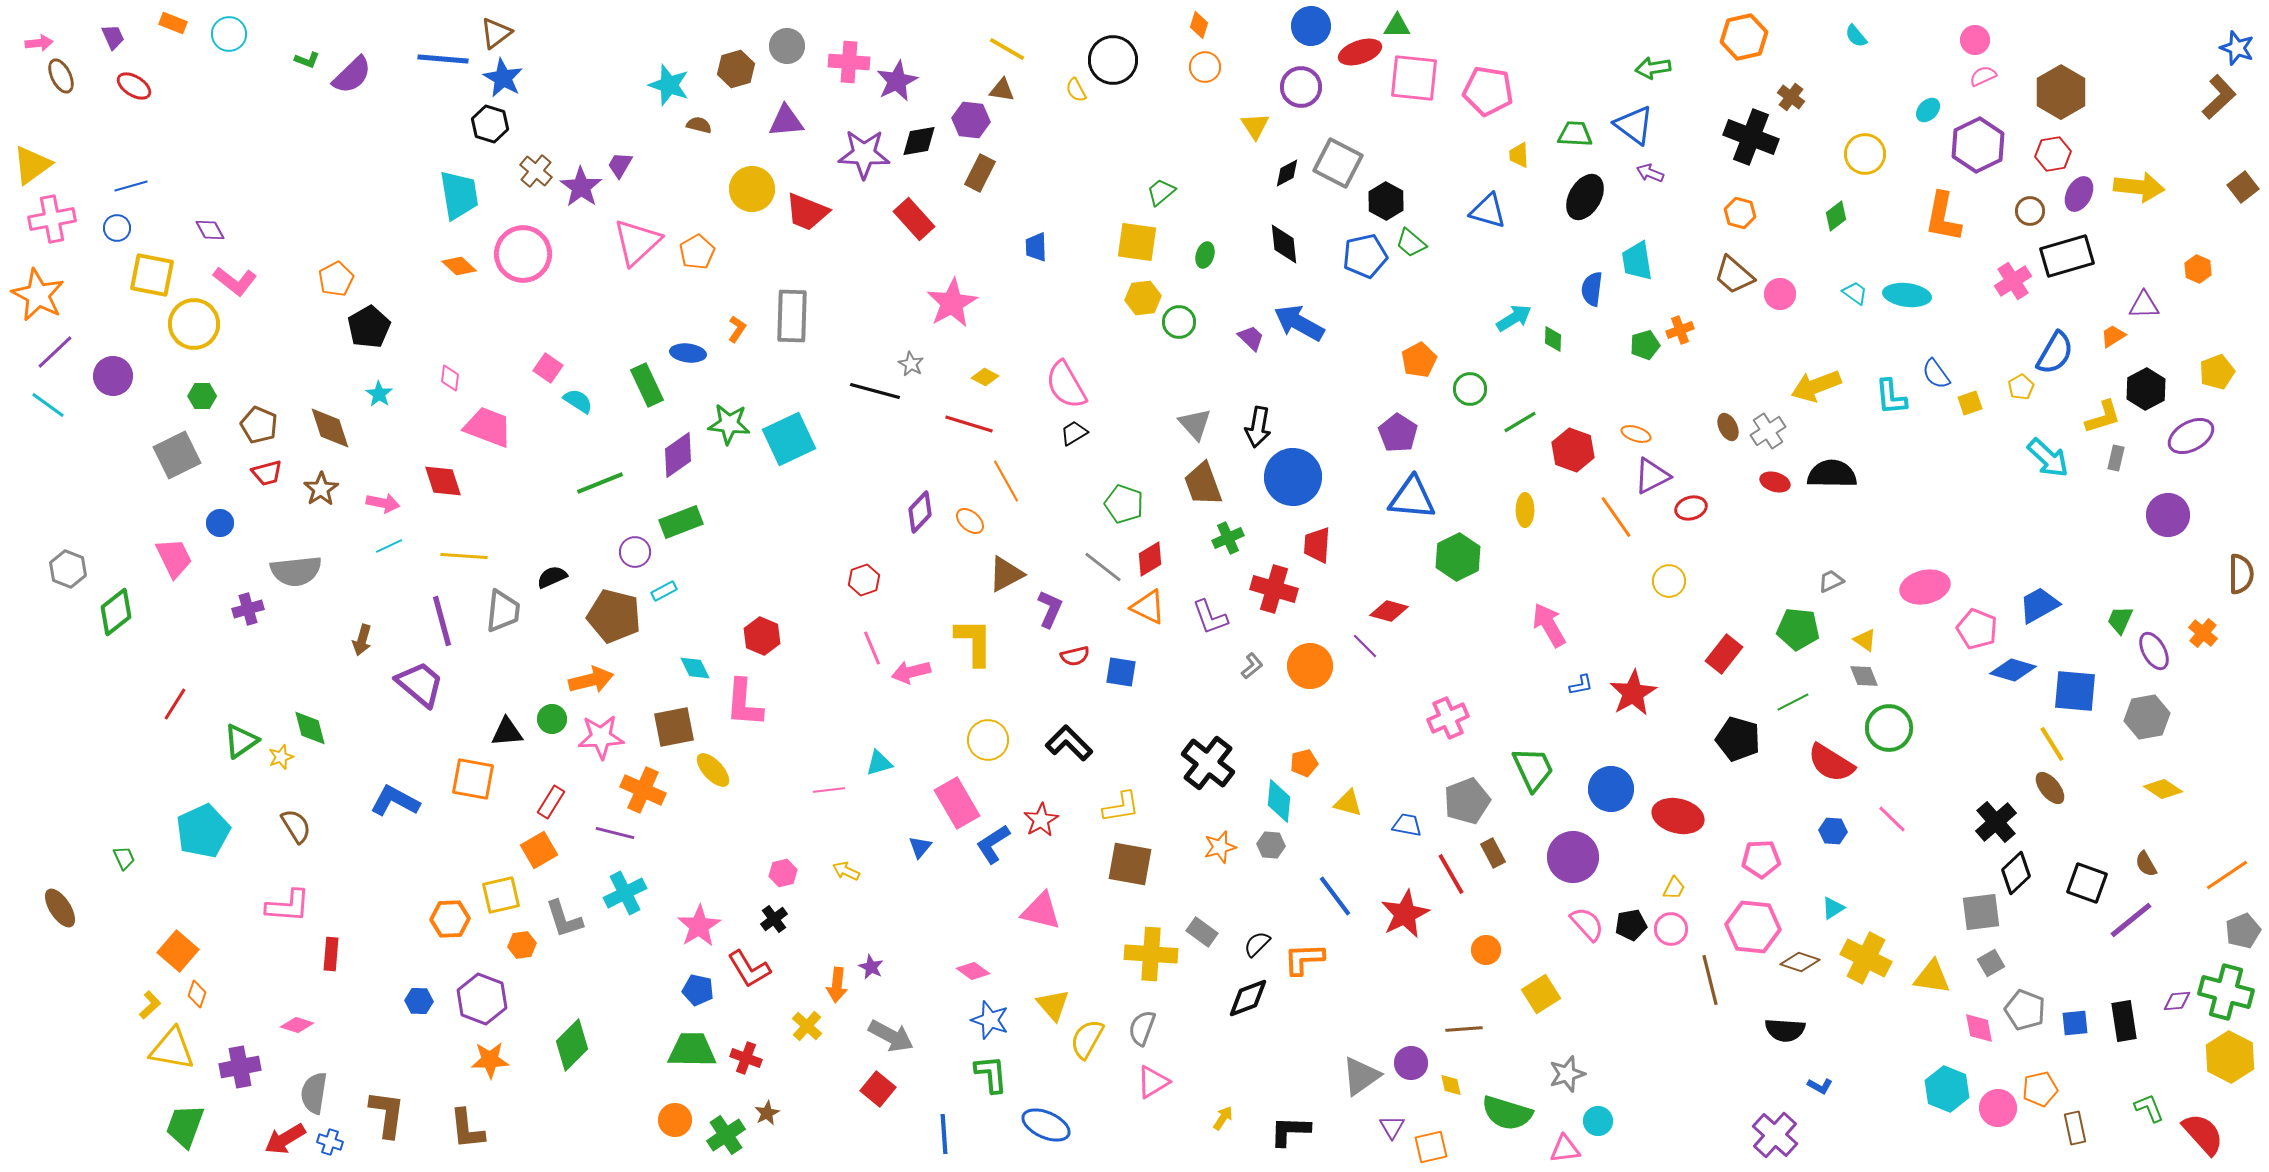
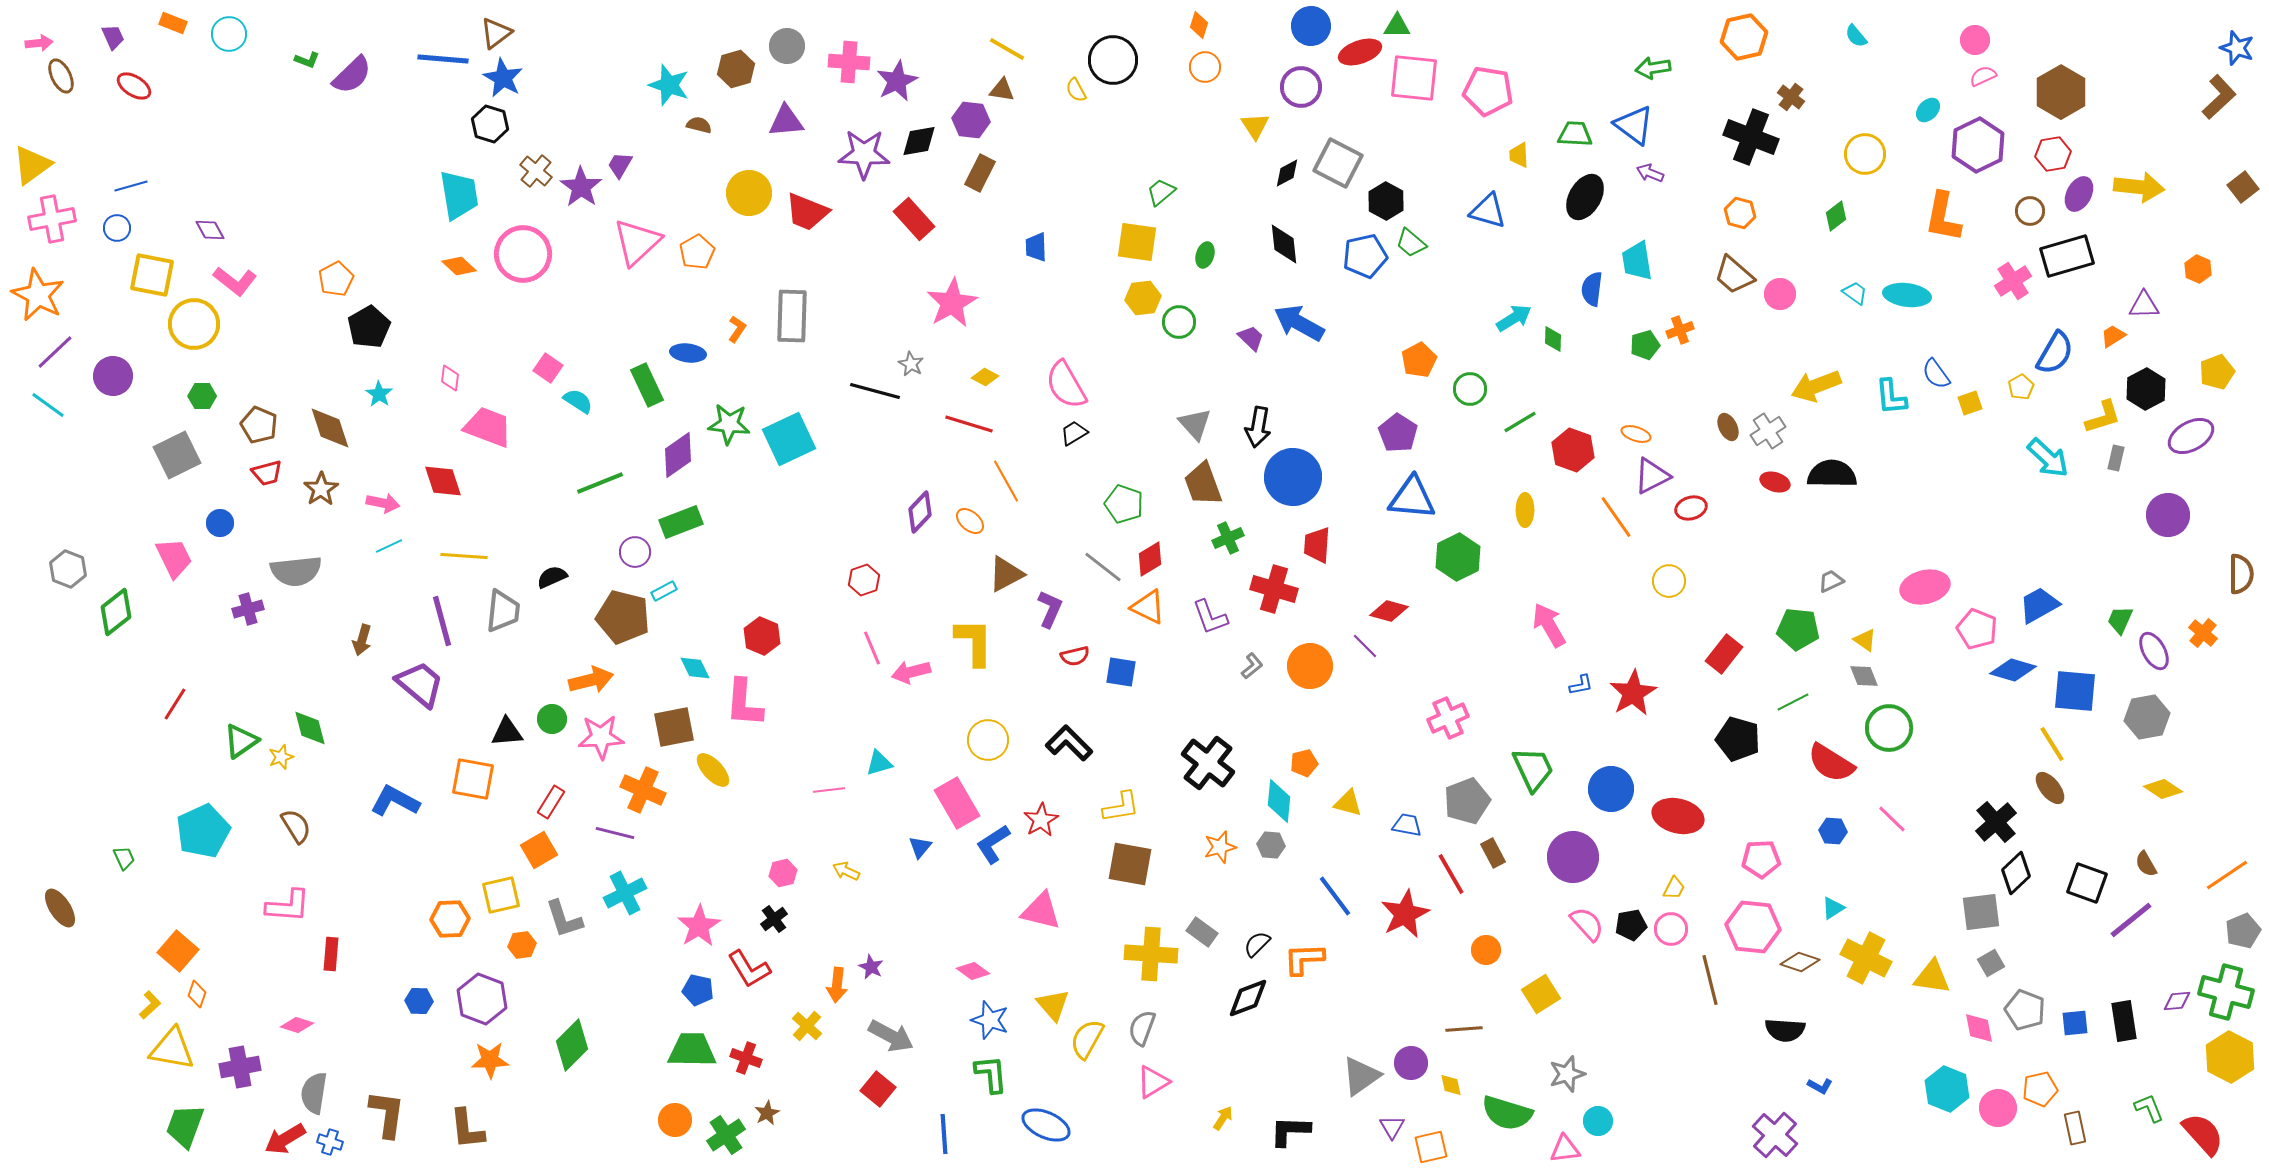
yellow circle at (752, 189): moved 3 px left, 4 px down
brown pentagon at (614, 616): moved 9 px right, 1 px down
